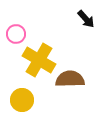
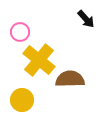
pink circle: moved 4 px right, 2 px up
yellow cross: rotated 8 degrees clockwise
